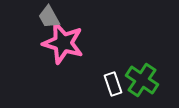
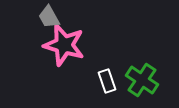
pink star: moved 1 px right, 2 px down
white rectangle: moved 6 px left, 3 px up
